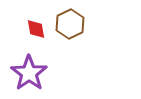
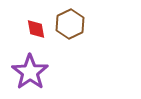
purple star: moved 1 px right, 1 px up
